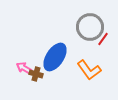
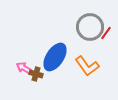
red line: moved 3 px right, 6 px up
orange L-shape: moved 2 px left, 4 px up
